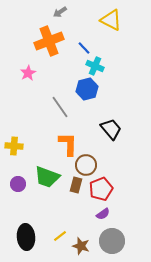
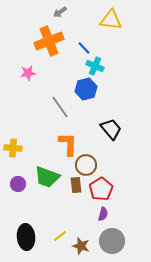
yellow triangle: rotated 20 degrees counterclockwise
pink star: rotated 21 degrees clockwise
blue hexagon: moved 1 px left
yellow cross: moved 1 px left, 2 px down
brown rectangle: rotated 21 degrees counterclockwise
red pentagon: rotated 10 degrees counterclockwise
purple semicircle: rotated 40 degrees counterclockwise
